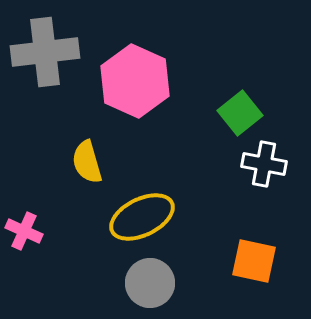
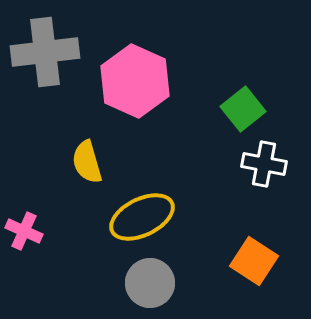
green square: moved 3 px right, 4 px up
orange square: rotated 21 degrees clockwise
